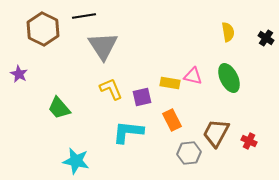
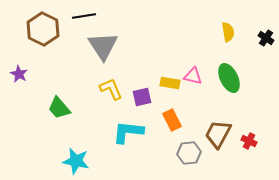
brown trapezoid: moved 2 px right, 1 px down
